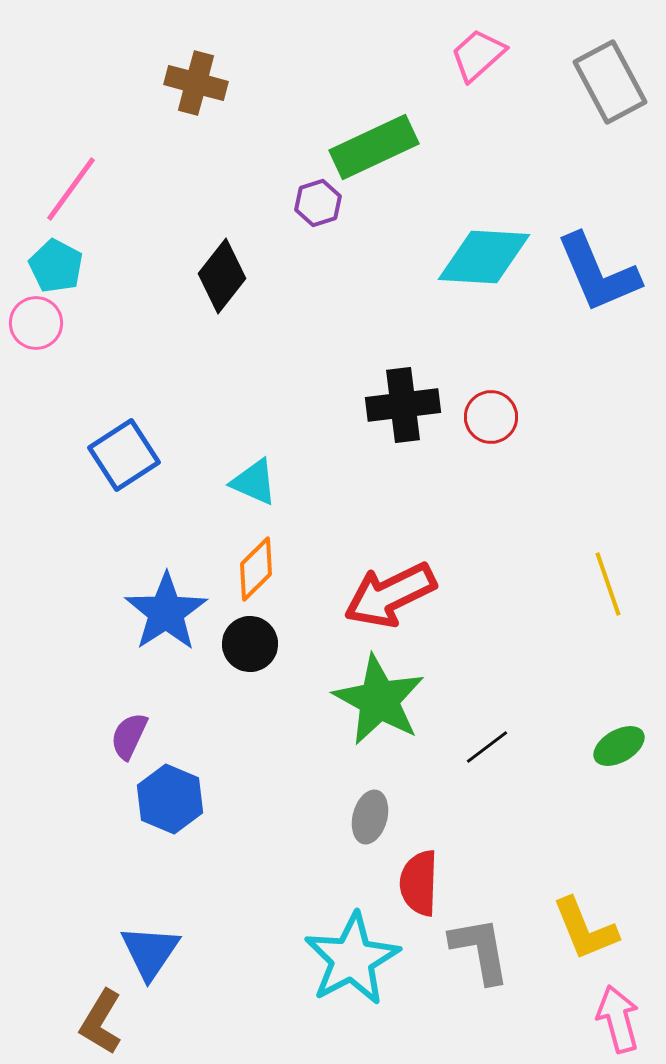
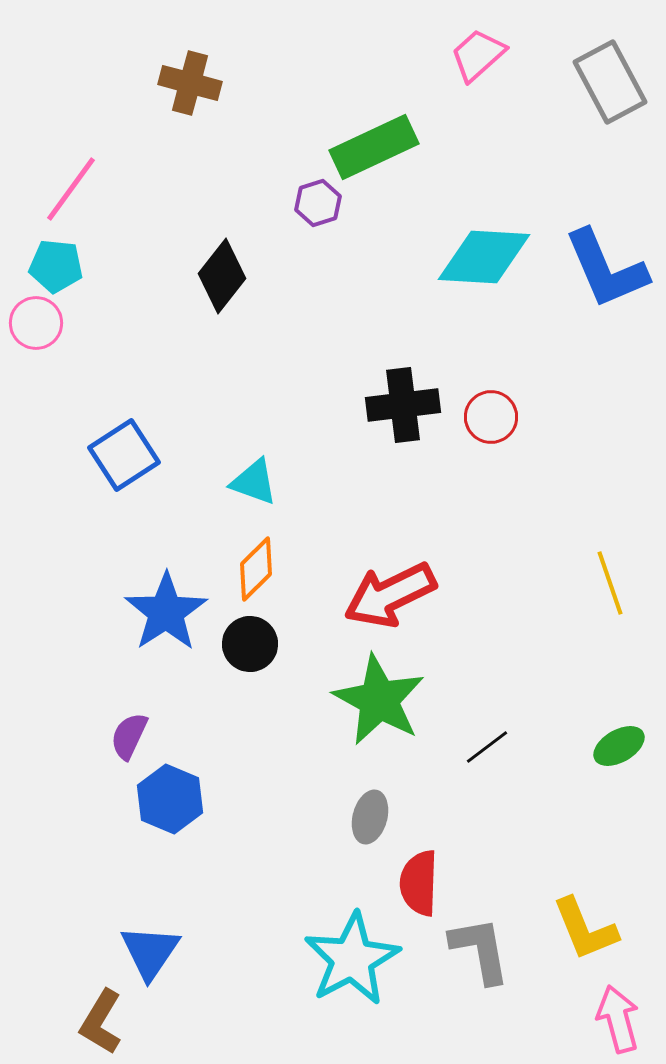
brown cross: moved 6 px left
cyan pentagon: rotated 22 degrees counterclockwise
blue L-shape: moved 8 px right, 4 px up
cyan triangle: rotated 4 degrees counterclockwise
yellow line: moved 2 px right, 1 px up
